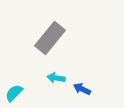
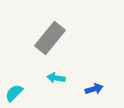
blue arrow: moved 12 px right; rotated 138 degrees clockwise
